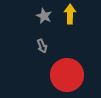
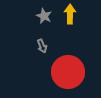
red circle: moved 1 px right, 3 px up
